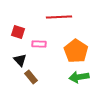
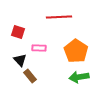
pink rectangle: moved 4 px down
brown rectangle: moved 1 px left, 1 px up
